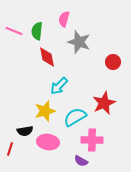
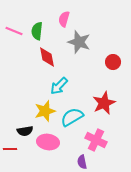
cyan semicircle: moved 3 px left
pink cross: moved 4 px right; rotated 25 degrees clockwise
red line: rotated 72 degrees clockwise
purple semicircle: moved 1 px right, 1 px down; rotated 48 degrees clockwise
